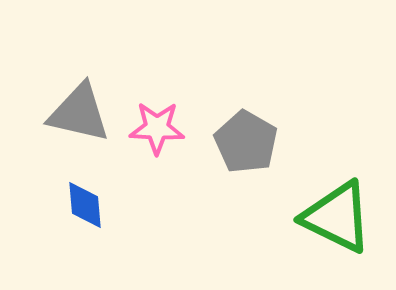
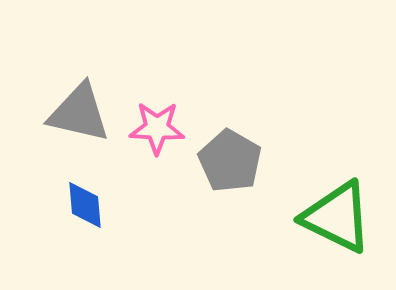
gray pentagon: moved 16 px left, 19 px down
